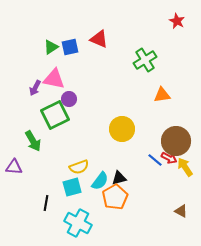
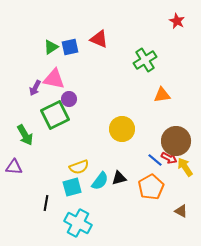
green arrow: moved 8 px left, 6 px up
orange pentagon: moved 36 px right, 10 px up
